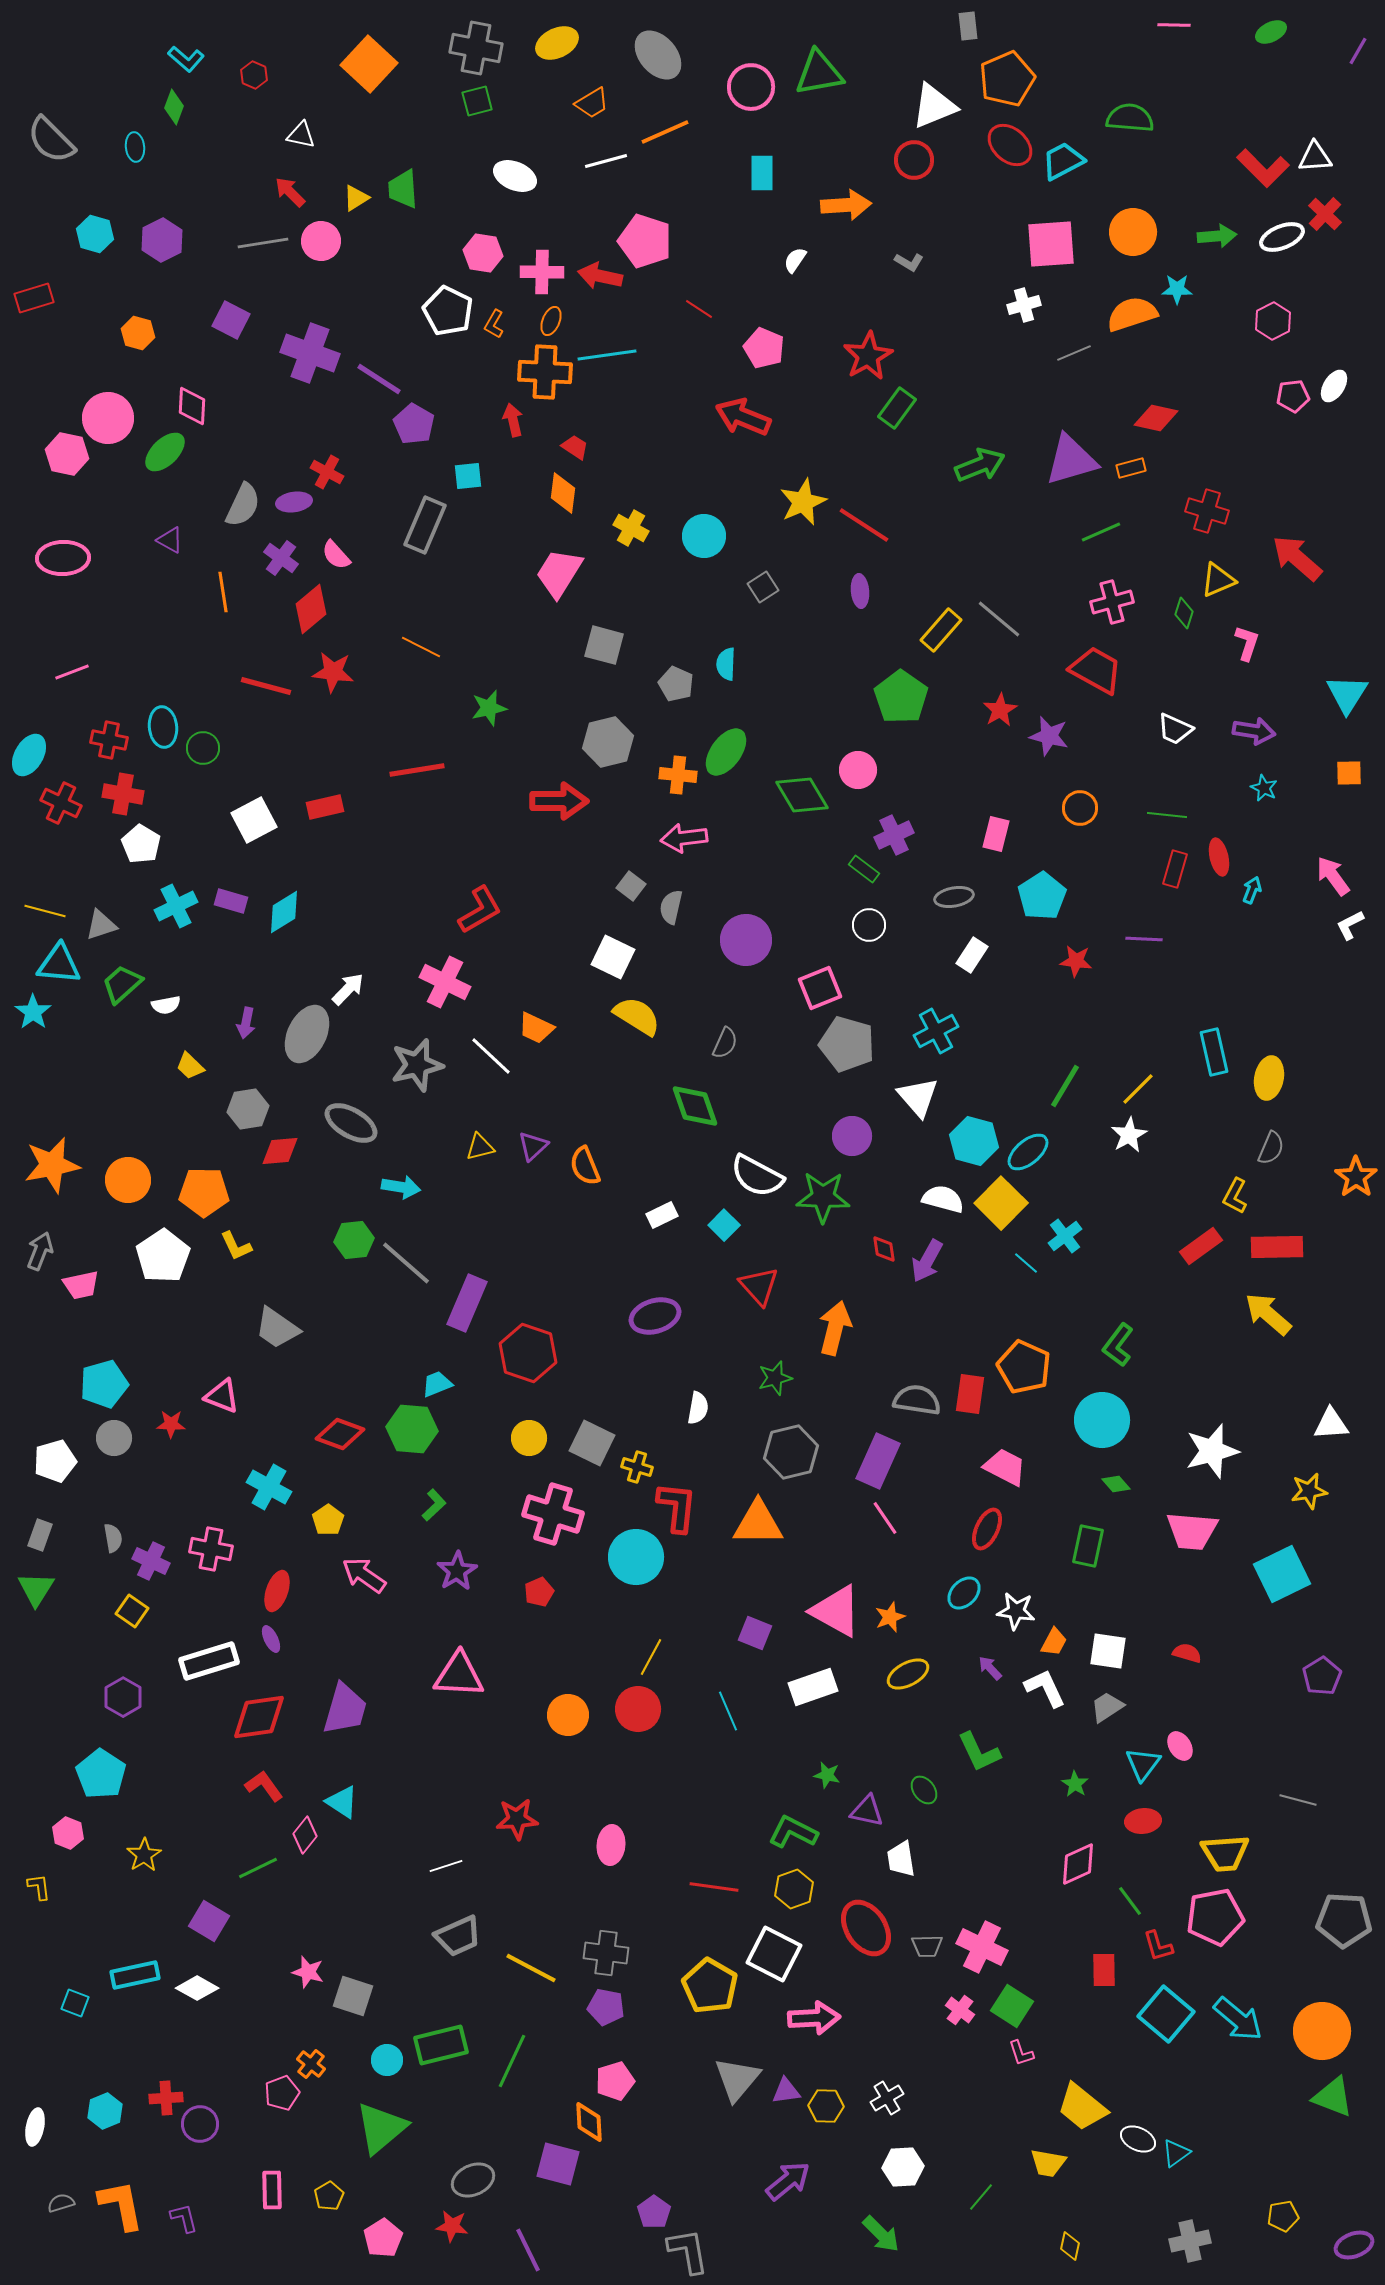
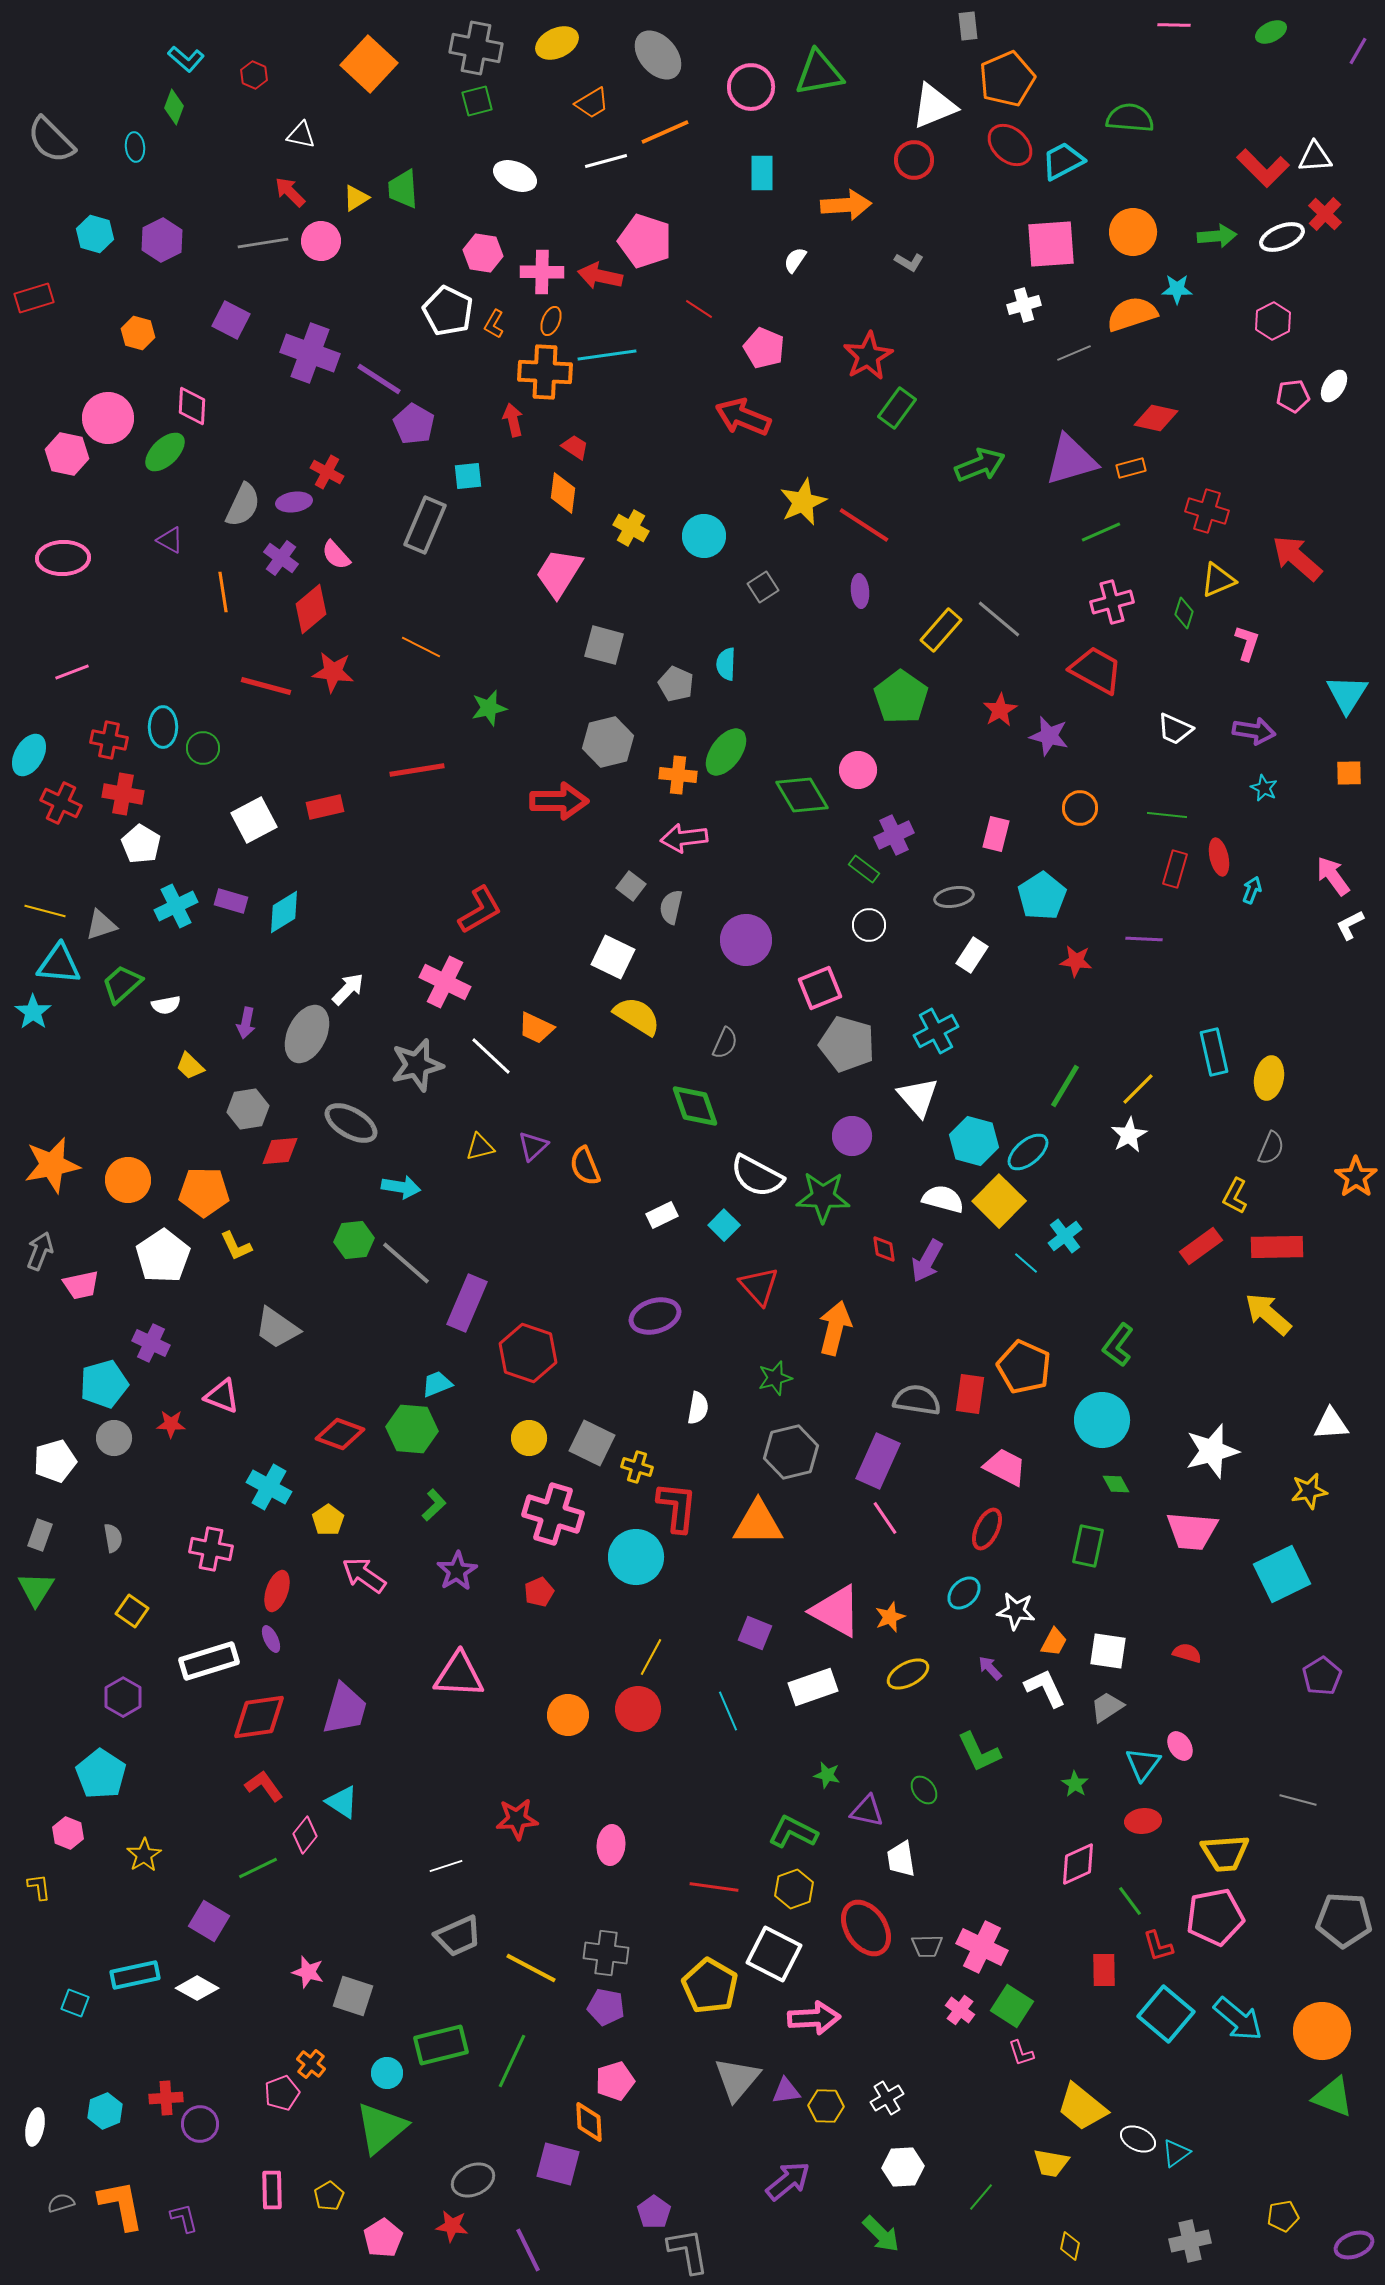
cyan ellipse at (163, 727): rotated 6 degrees clockwise
yellow square at (1001, 1203): moved 2 px left, 2 px up
green diamond at (1116, 1484): rotated 12 degrees clockwise
purple cross at (151, 1561): moved 218 px up
cyan circle at (387, 2060): moved 13 px down
yellow trapezoid at (1048, 2163): moved 3 px right
